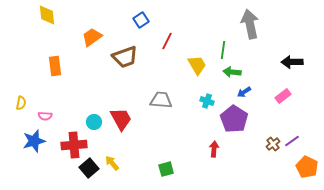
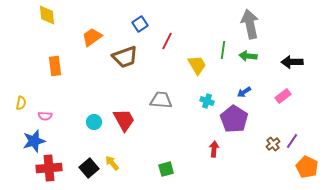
blue square: moved 1 px left, 4 px down
green arrow: moved 16 px right, 16 px up
red trapezoid: moved 3 px right, 1 px down
purple line: rotated 21 degrees counterclockwise
red cross: moved 25 px left, 23 px down
